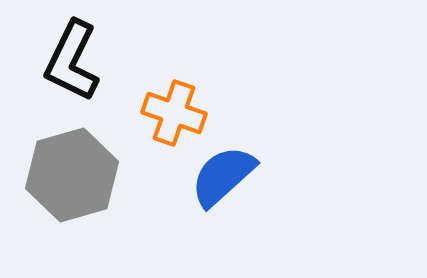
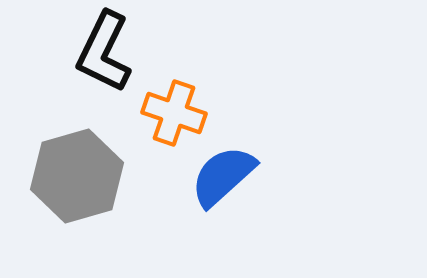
black L-shape: moved 32 px right, 9 px up
gray hexagon: moved 5 px right, 1 px down
